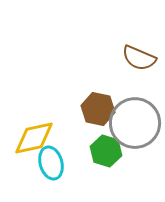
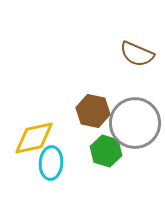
brown semicircle: moved 2 px left, 4 px up
brown hexagon: moved 5 px left, 2 px down
cyan ellipse: rotated 20 degrees clockwise
